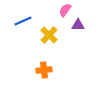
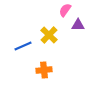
blue line: moved 25 px down
